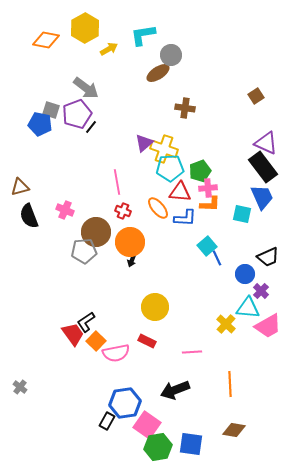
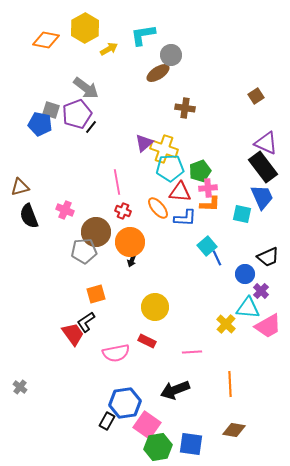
orange square at (96, 341): moved 47 px up; rotated 30 degrees clockwise
